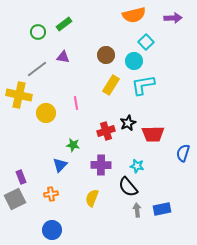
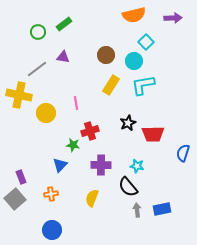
red cross: moved 16 px left
gray square: rotated 15 degrees counterclockwise
